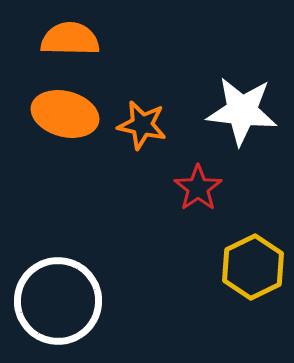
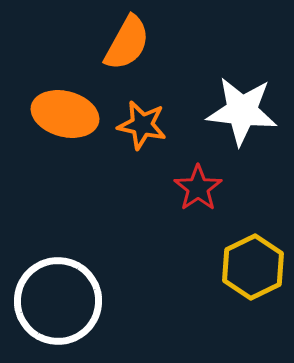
orange semicircle: moved 57 px right, 4 px down; rotated 118 degrees clockwise
